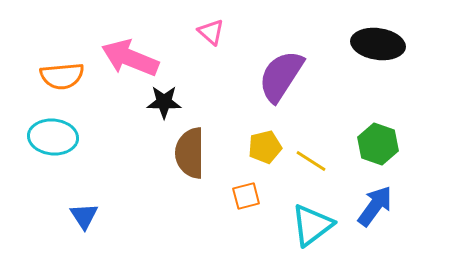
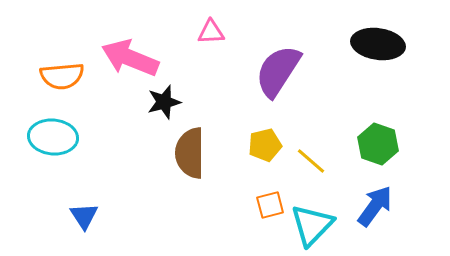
pink triangle: rotated 44 degrees counterclockwise
purple semicircle: moved 3 px left, 5 px up
black star: rotated 16 degrees counterclockwise
yellow pentagon: moved 2 px up
yellow line: rotated 8 degrees clockwise
orange square: moved 24 px right, 9 px down
cyan triangle: rotated 9 degrees counterclockwise
